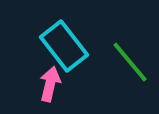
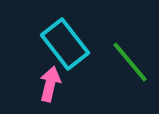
cyan rectangle: moved 1 px right, 2 px up
